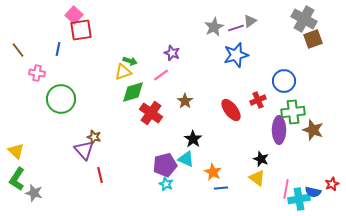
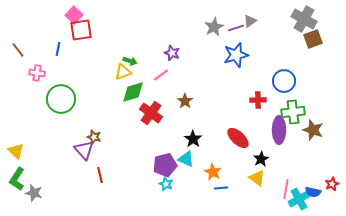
red cross at (258, 100): rotated 21 degrees clockwise
red ellipse at (231, 110): moved 7 px right, 28 px down; rotated 10 degrees counterclockwise
black star at (261, 159): rotated 21 degrees clockwise
cyan cross at (299, 199): rotated 20 degrees counterclockwise
